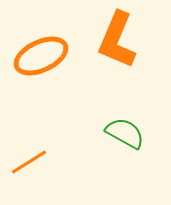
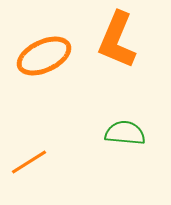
orange ellipse: moved 3 px right
green semicircle: rotated 24 degrees counterclockwise
